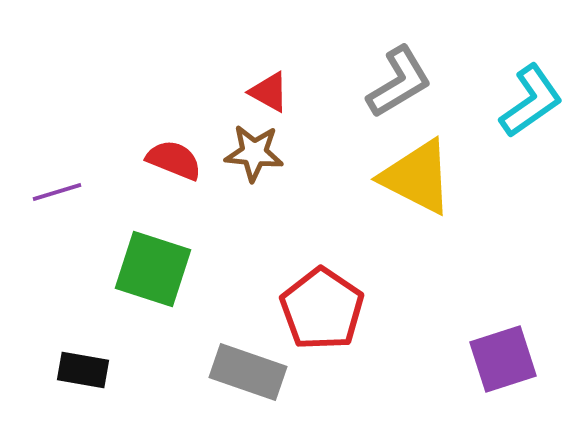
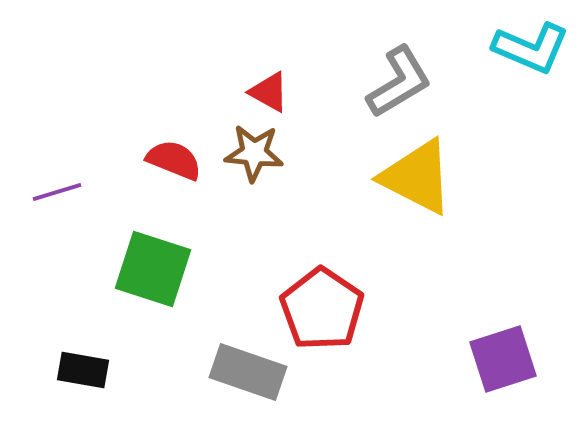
cyan L-shape: moved 53 px up; rotated 58 degrees clockwise
